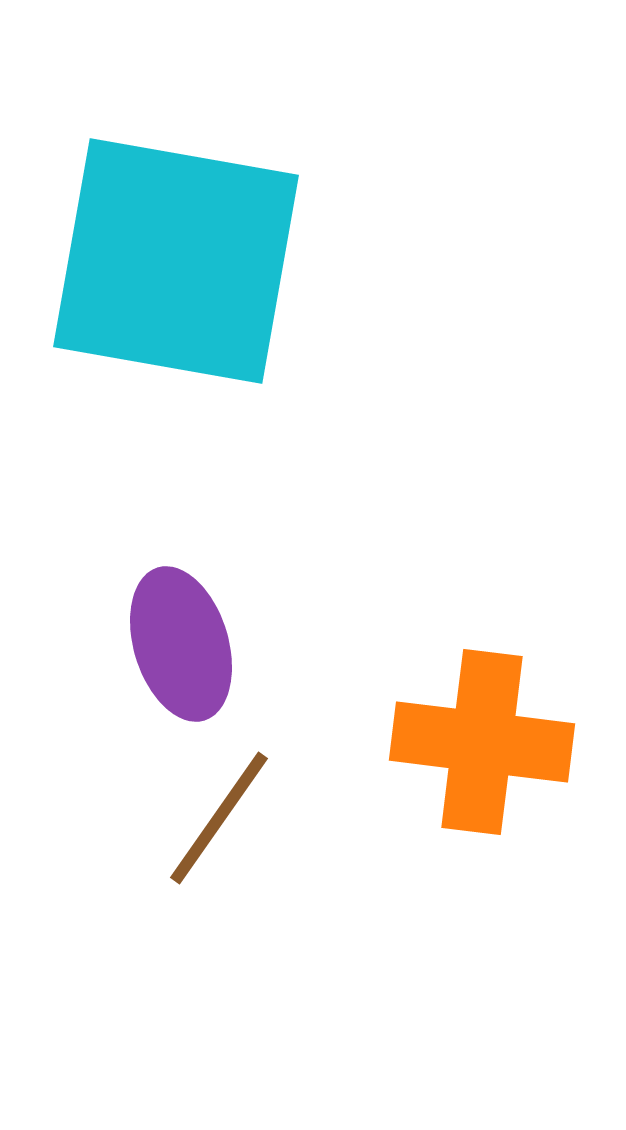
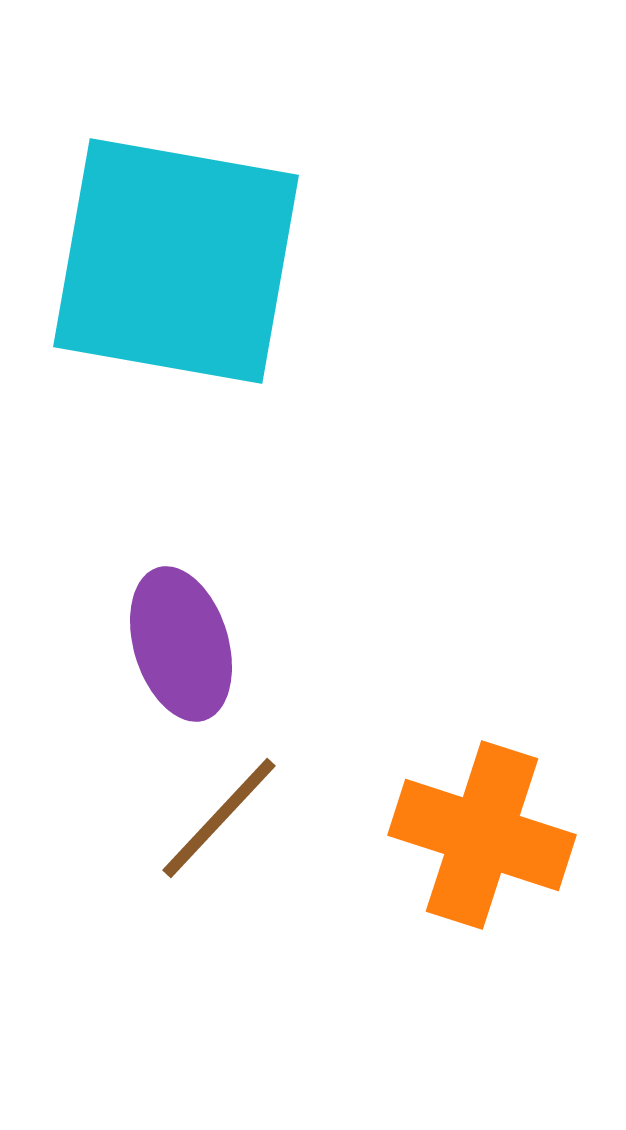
orange cross: moved 93 px down; rotated 11 degrees clockwise
brown line: rotated 8 degrees clockwise
